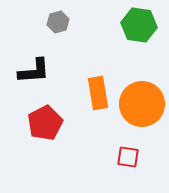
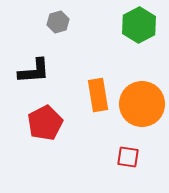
green hexagon: rotated 24 degrees clockwise
orange rectangle: moved 2 px down
